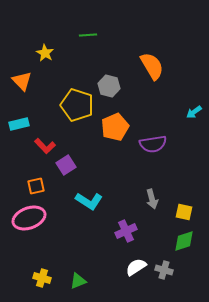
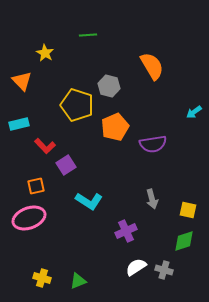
yellow square: moved 4 px right, 2 px up
